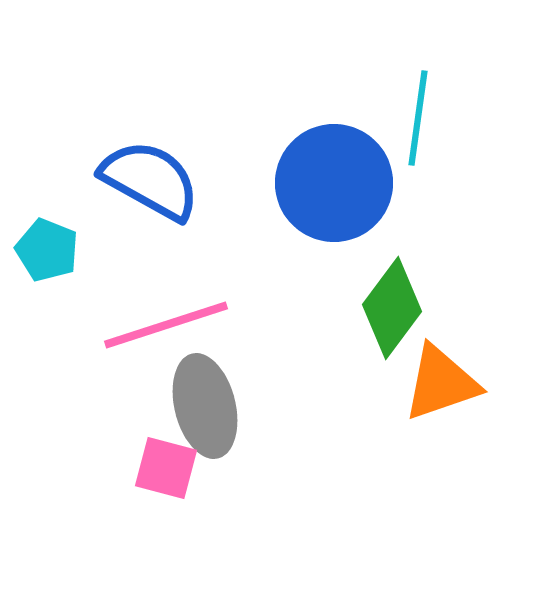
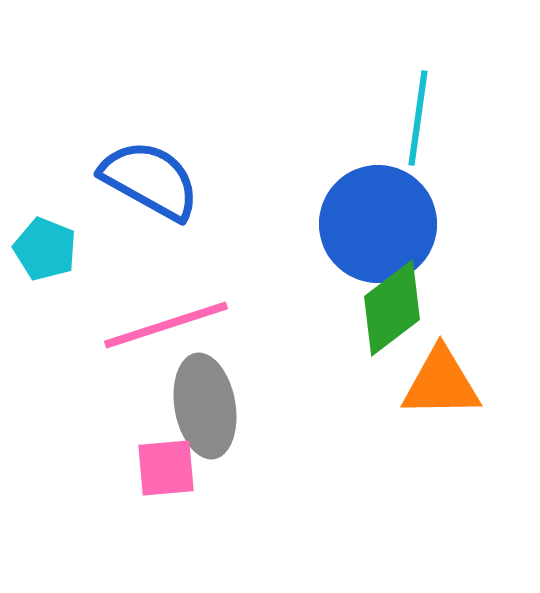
blue circle: moved 44 px right, 41 px down
cyan pentagon: moved 2 px left, 1 px up
green diamond: rotated 16 degrees clockwise
orange triangle: rotated 18 degrees clockwise
gray ellipse: rotated 4 degrees clockwise
pink square: rotated 20 degrees counterclockwise
